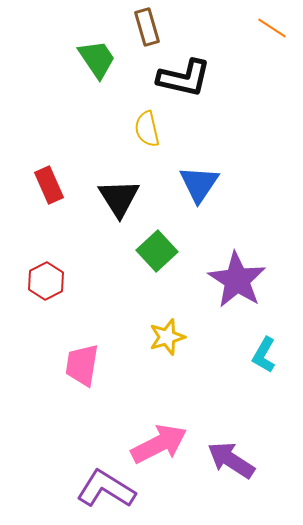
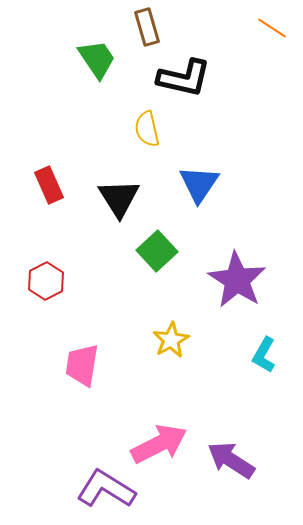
yellow star: moved 4 px right, 3 px down; rotated 12 degrees counterclockwise
